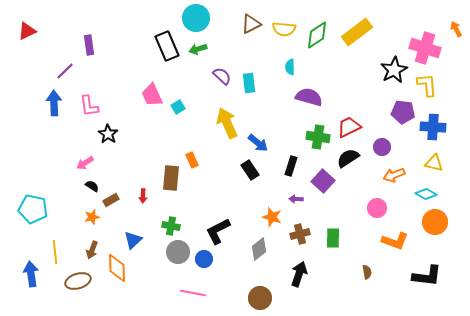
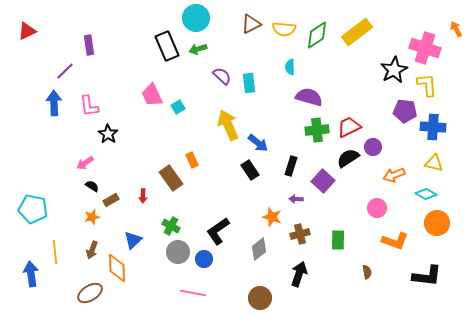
purple pentagon at (403, 112): moved 2 px right, 1 px up
yellow arrow at (227, 123): moved 1 px right, 2 px down
green cross at (318, 137): moved 1 px left, 7 px up; rotated 15 degrees counterclockwise
purple circle at (382, 147): moved 9 px left
brown rectangle at (171, 178): rotated 40 degrees counterclockwise
orange circle at (435, 222): moved 2 px right, 1 px down
green cross at (171, 226): rotated 18 degrees clockwise
black L-shape at (218, 231): rotated 8 degrees counterclockwise
green rectangle at (333, 238): moved 5 px right, 2 px down
brown ellipse at (78, 281): moved 12 px right, 12 px down; rotated 15 degrees counterclockwise
